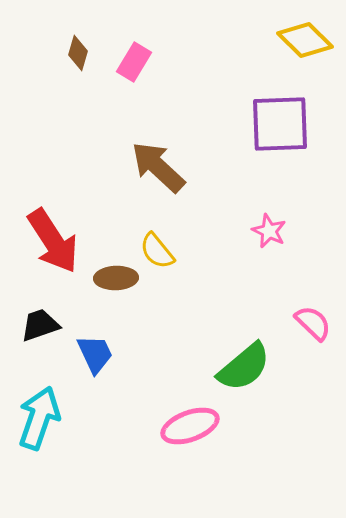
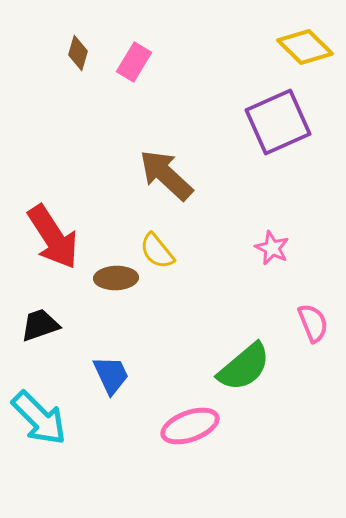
yellow diamond: moved 7 px down
purple square: moved 2 px left, 2 px up; rotated 22 degrees counterclockwise
brown arrow: moved 8 px right, 8 px down
pink star: moved 3 px right, 17 px down
red arrow: moved 4 px up
pink semicircle: rotated 24 degrees clockwise
blue trapezoid: moved 16 px right, 21 px down
cyan arrow: rotated 116 degrees clockwise
